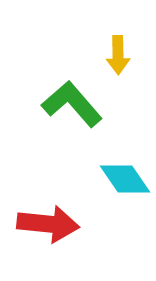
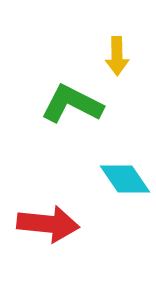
yellow arrow: moved 1 px left, 1 px down
green L-shape: rotated 22 degrees counterclockwise
